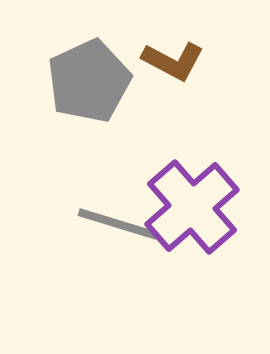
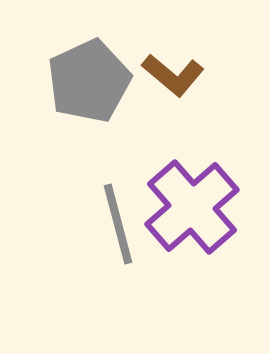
brown L-shape: moved 14 px down; rotated 12 degrees clockwise
gray line: rotated 58 degrees clockwise
